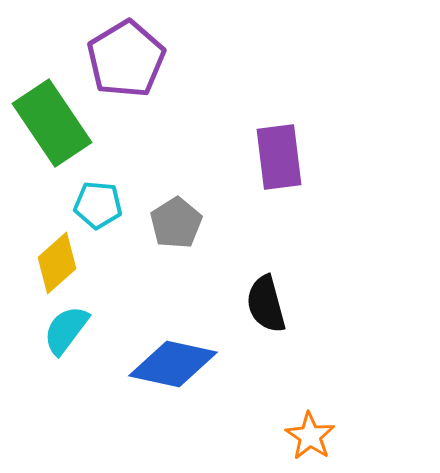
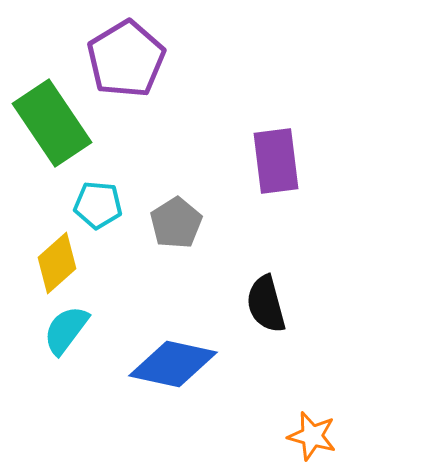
purple rectangle: moved 3 px left, 4 px down
orange star: moved 2 px right; rotated 18 degrees counterclockwise
